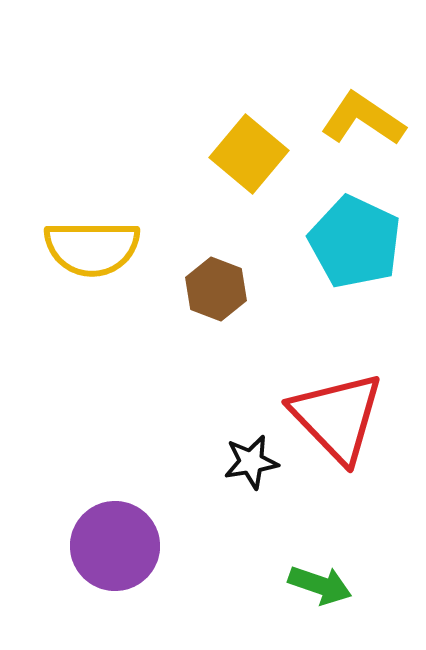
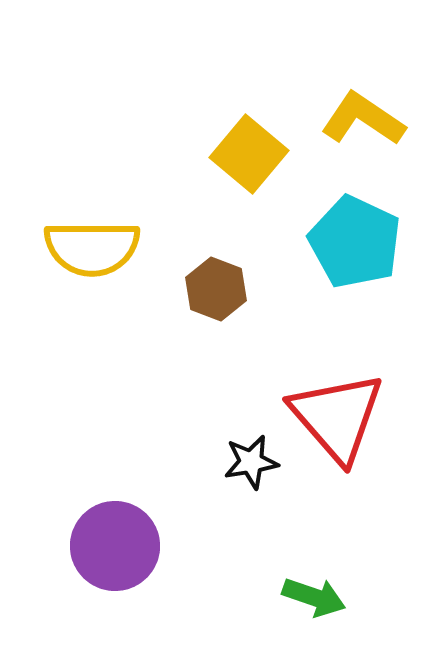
red triangle: rotated 3 degrees clockwise
green arrow: moved 6 px left, 12 px down
